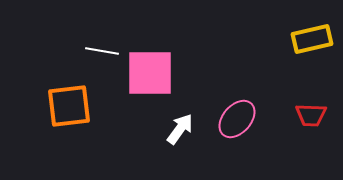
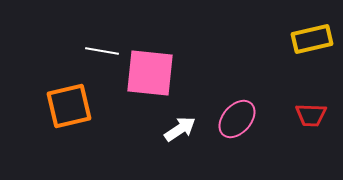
pink square: rotated 6 degrees clockwise
orange square: rotated 6 degrees counterclockwise
white arrow: rotated 20 degrees clockwise
